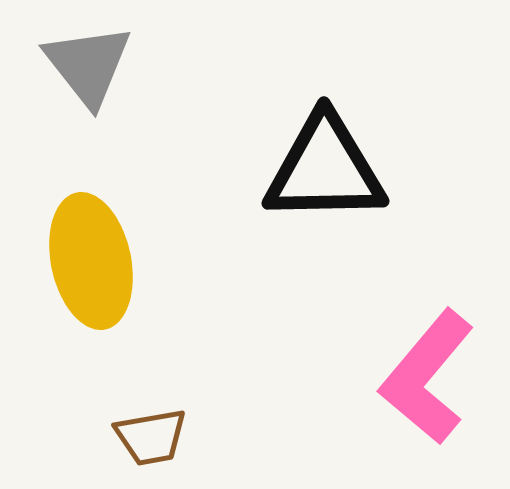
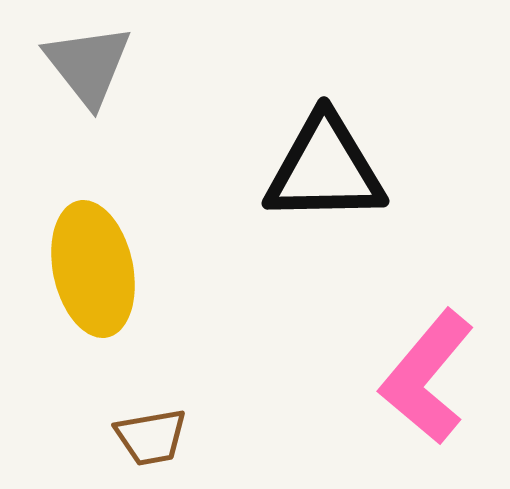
yellow ellipse: moved 2 px right, 8 px down
